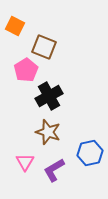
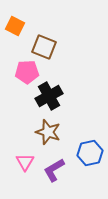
pink pentagon: moved 1 px right, 2 px down; rotated 30 degrees clockwise
